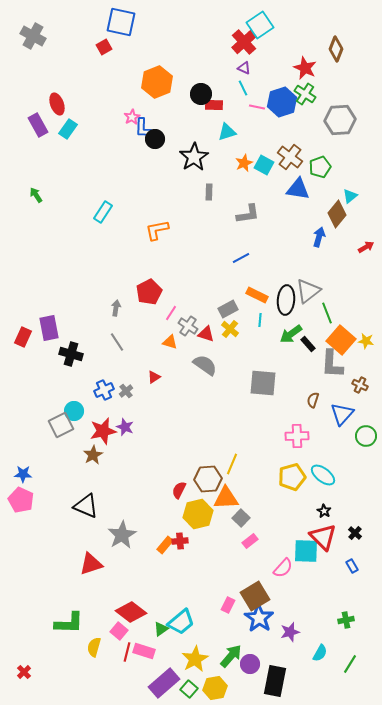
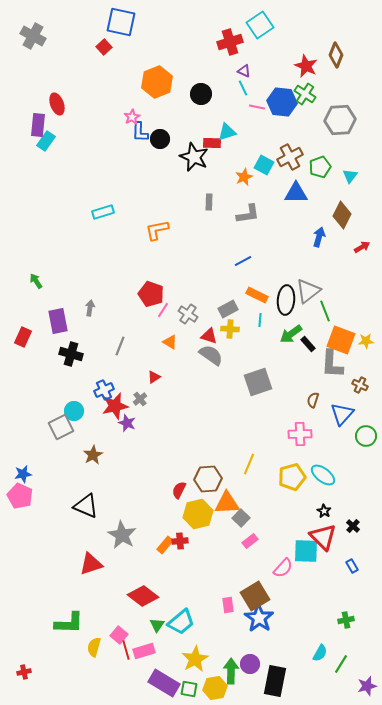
red cross at (244, 42): moved 14 px left; rotated 25 degrees clockwise
red square at (104, 47): rotated 14 degrees counterclockwise
brown diamond at (336, 49): moved 6 px down
purple triangle at (244, 68): moved 3 px down
red star at (305, 68): moved 1 px right, 2 px up
blue hexagon at (282, 102): rotated 24 degrees clockwise
red rectangle at (214, 105): moved 2 px left, 38 px down
purple rectangle at (38, 125): rotated 35 degrees clockwise
blue L-shape at (143, 128): moved 3 px left, 4 px down
cyan rectangle at (68, 129): moved 22 px left, 12 px down
black circle at (155, 139): moved 5 px right
black star at (194, 157): rotated 16 degrees counterclockwise
brown cross at (290, 157): rotated 25 degrees clockwise
orange star at (244, 163): moved 14 px down
blue triangle at (298, 189): moved 2 px left, 4 px down; rotated 10 degrees counterclockwise
gray rectangle at (209, 192): moved 10 px down
green arrow at (36, 195): moved 86 px down
cyan triangle at (350, 196): moved 20 px up; rotated 14 degrees counterclockwise
cyan rectangle at (103, 212): rotated 40 degrees clockwise
brown diamond at (337, 214): moved 5 px right, 1 px down; rotated 12 degrees counterclockwise
red arrow at (366, 247): moved 4 px left
blue line at (241, 258): moved 2 px right, 3 px down
red pentagon at (149, 292): moved 2 px right, 2 px down; rotated 25 degrees counterclockwise
gray arrow at (116, 308): moved 26 px left
pink line at (171, 313): moved 8 px left, 3 px up
green line at (327, 313): moved 2 px left, 2 px up
gray cross at (188, 326): moved 12 px up
purple rectangle at (49, 328): moved 9 px right, 7 px up
yellow cross at (230, 329): rotated 36 degrees counterclockwise
red triangle at (206, 334): moved 3 px right, 2 px down
orange square at (341, 340): rotated 20 degrees counterclockwise
yellow star at (366, 341): rotated 14 degrees counterclockwise
gray line at (117, 342): moved 3 px right, 4 px down; rotated 54 degrees clockwise
orange triangle at (170, 342): rotated 14 degrees clockwise
gray semicircle at (205, 365): moved 6 px right, 10 px up
gray square at (263, 383): moved 5 px left, 1 px up; rotated 24 degrees counterclockwise
gray cross at (126, 391): moved 14 px right, 8 px down
gray square at (61, 425): moved 2 px down
purple star at (125, 427): moved 2 px right, 4 px up
red star at (103, 431): moved 12 px right, 25 px up
pink cross at (297, 436): moved 3 px right, 2 px up
yellow line at (232, 464): moved 17 px right
blue star at (23, 474): rotated 12 degrees counterclockwise
orange triangle at (226, 498): moved 1 px right, 5 px down
pink pentagon at (21, 500): moved 1 px left, 4 px up
black cross at (355, 533): moved 2 px left, 7 px up
gray star at (122, 535): rotated 12 degrees counterclockwise
pink rectangle at (228, 605): rotated 35 degrees counterclockwise
red diamond at (131, 612): moved 12 px right, 16 px up
green triangle at (161, 629): moved 4 px left, 4 px up; rotated 21 degrees counterclockwise
pink square at (119, 631): moved 4 px down
purple star at (290, 632): moved 77 px right, 54 px down
pink rectangle at (144, 651): rotated 35 degrees counterclockwise
red line at (127, 652): moved 1 px left, 2 px up; rotated 30 degrees counterclockwise
green arrow at (231, 656): moved 15 px down; rotated 40 degrees counterclockwise
green line at (350, 664): moved 9 px left
red cross at (24, 672): rotated 32 degrees clockwise
purple rectangle at (164, 683): rotated 72 degrees clockwise
green square at (189, 689): rotated 30 degrees counterclockwise
